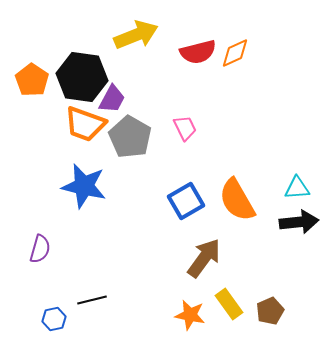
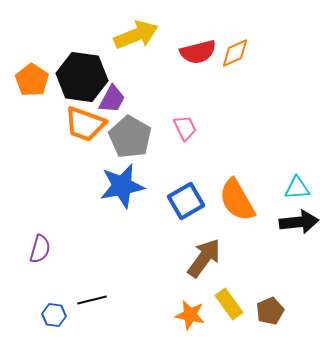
blue star: moved 38 px right; rotated 24 degrees counterclockwise
blue hexagon: moved 4 px up; rotated 20 degrees clockwise
